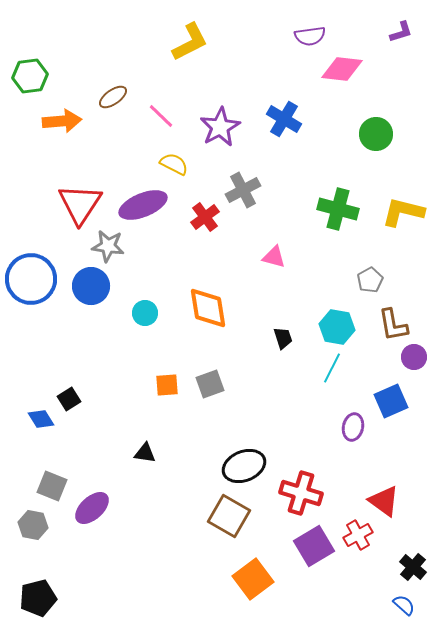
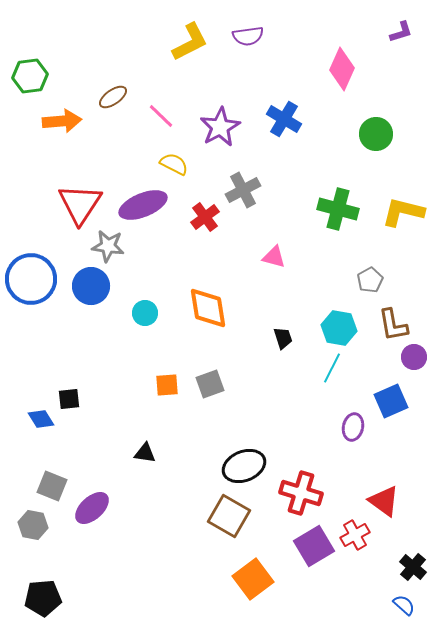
purple semicircle at (310, 36): moved 62 px left
pink diamond at (342, 69): rotated 72 degrees counterclockwise
cyan hexagon at (337, 327): moved 2 px right, 1 px down
black square at (69, 399): rotated 25 degrees clockwise
red cross at (358, 535): moved 3 px left
black pentagon at (38, 598): moved 5 px right; rotated 9 degrees clockwise
